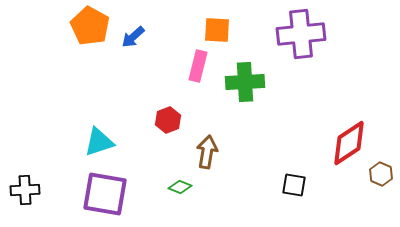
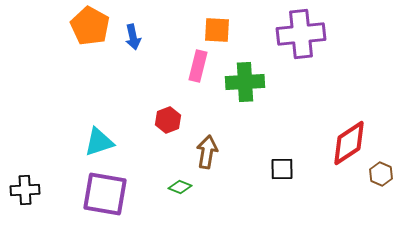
blue arrow: rotated 60 degrees counterclockwise
black square: moved 12 px left, 16 px up; rotated 10 degrees counterclockwise
